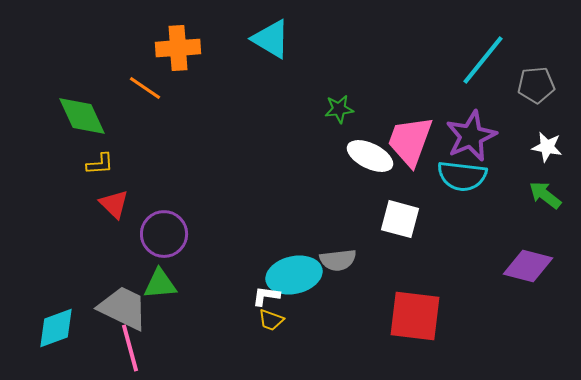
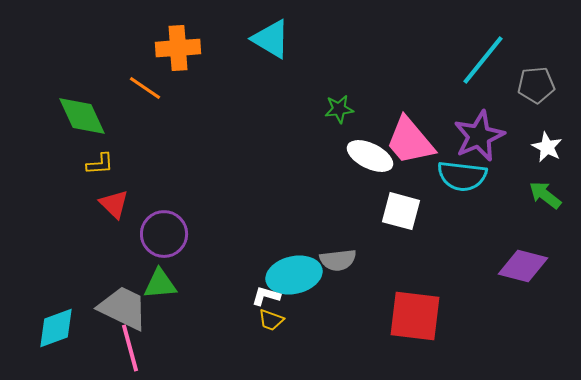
purple star: moved 8 px right
pink trapezoid: rotated 60 degrees counterclockwise
white star: rotated 16 degrees clockwise
white square: moved 1 px right, 8 px up
purple diamond: moved 5 px left
white L-shape: rotated 8 degrees clockwise
